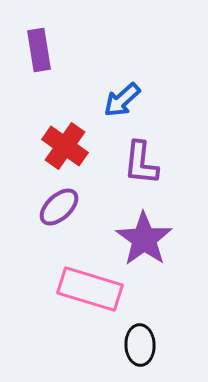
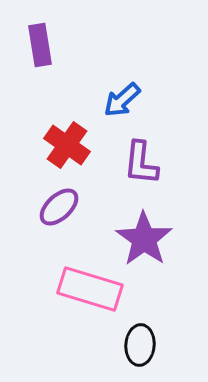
purple rectangle: moved 1 px right, 5 px up
red cross: moved 2 px right, 1 px up
black ellipse: rotated 6 degrees clockwise
